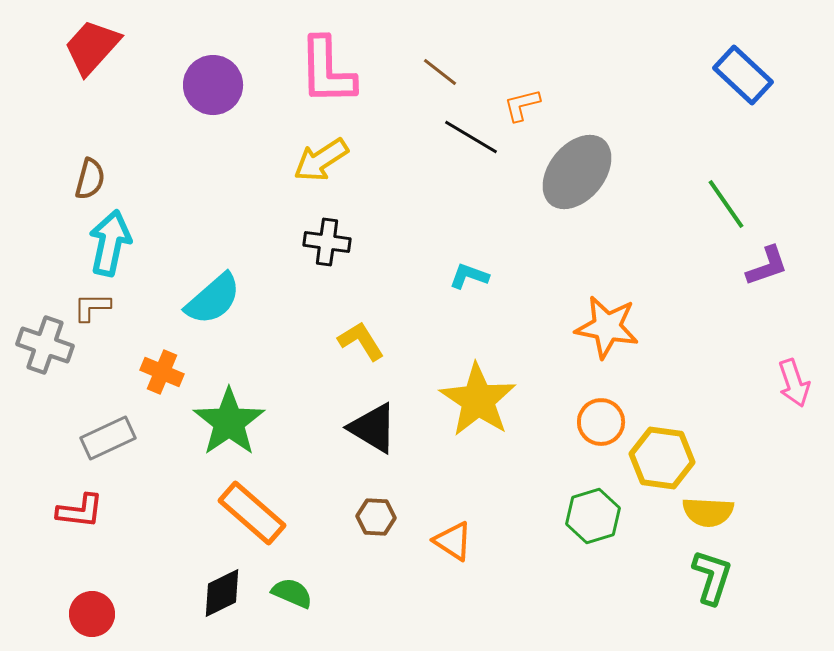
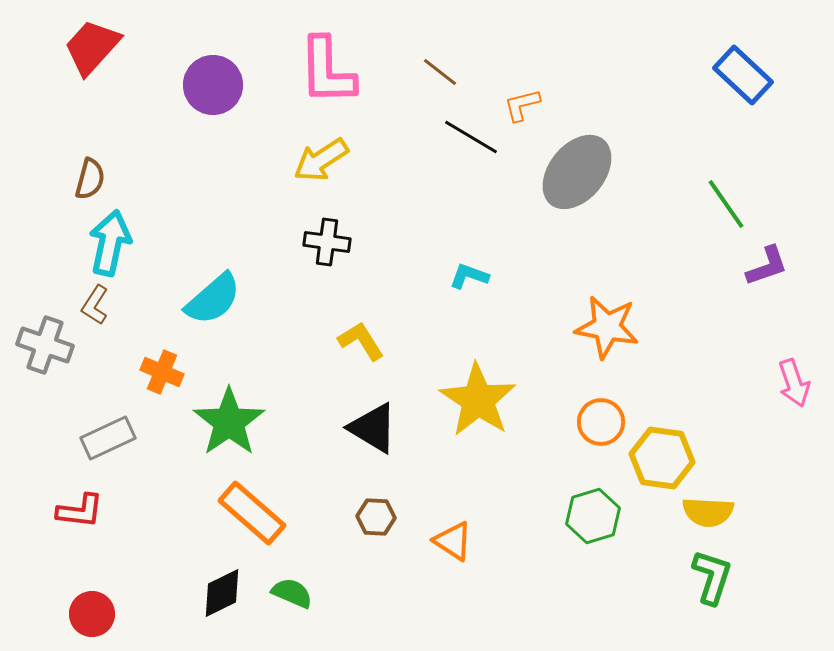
brown L-shape: moved 3 px right, 2 px up; rotated 57 degrees counterclockwise
